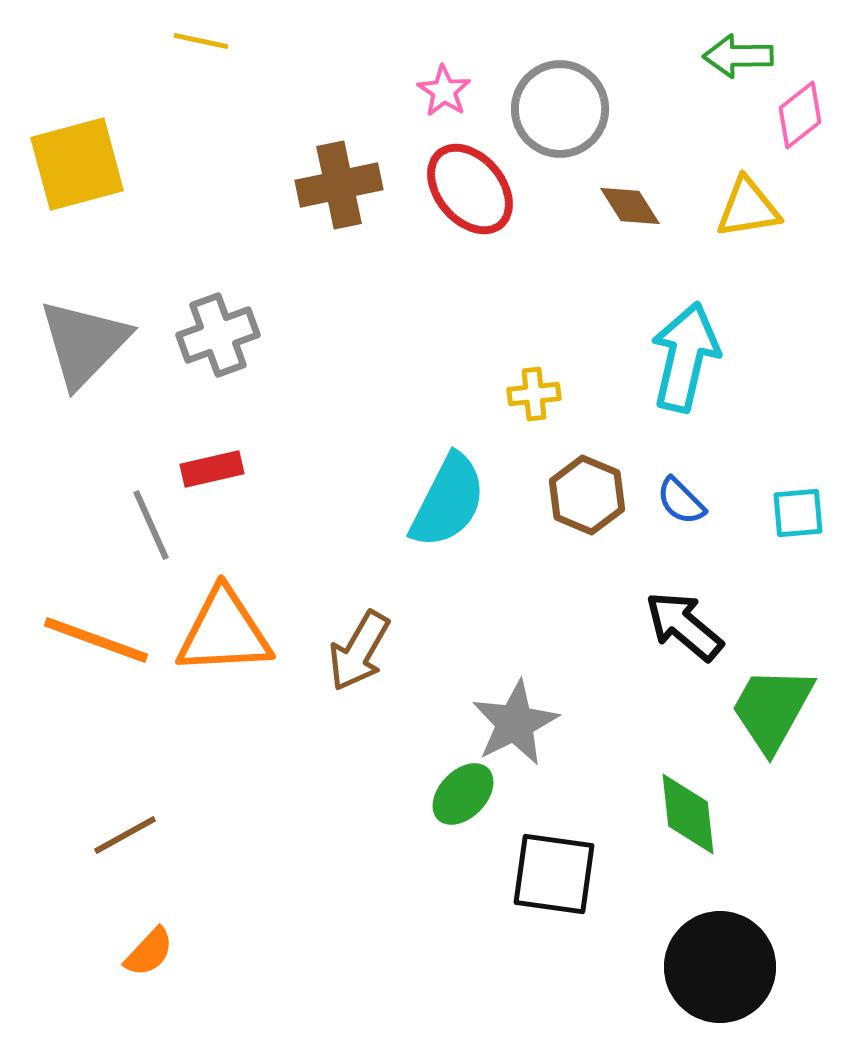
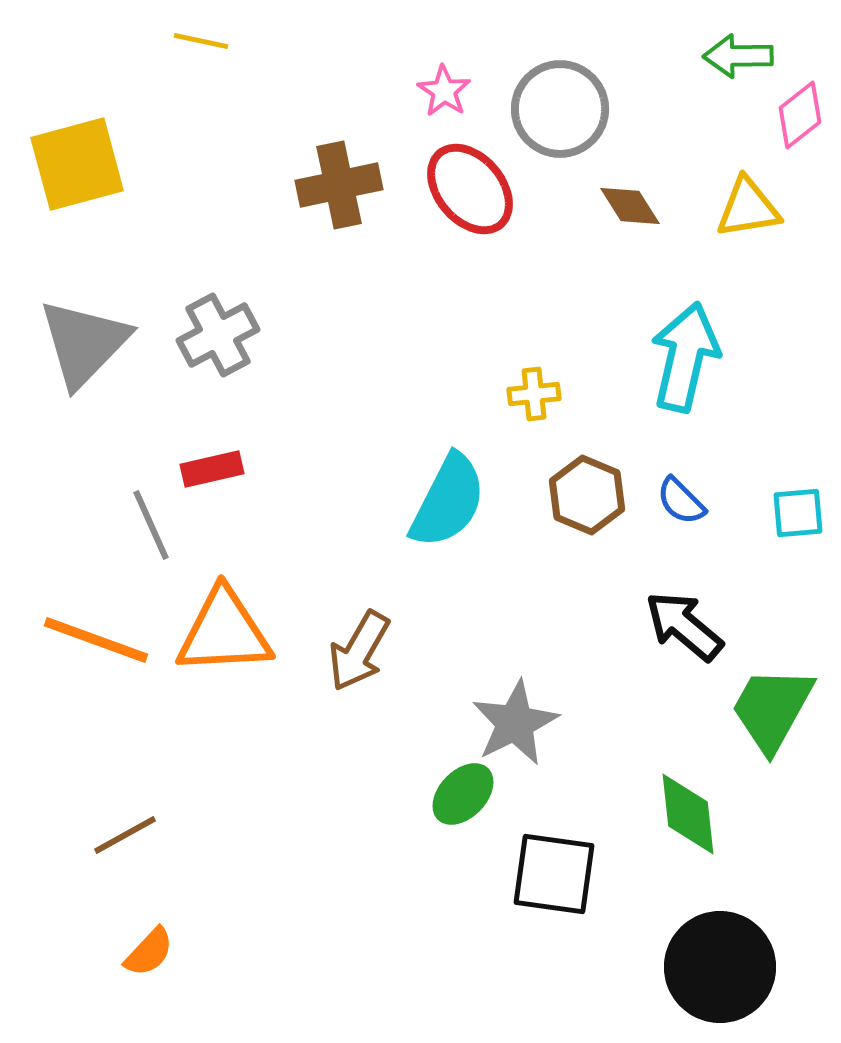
gray cross: rotated 8 degrees counterclockwise
